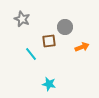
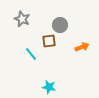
gray circle: moved 5 px left, 2 px up
cyan star: moved 3 px down
